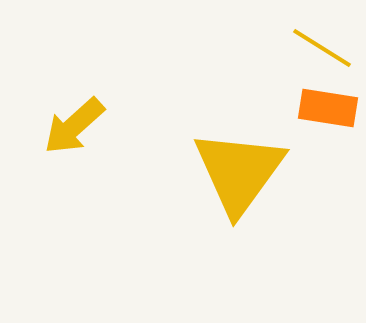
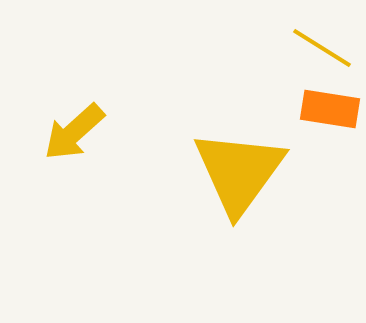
orange rectangle: moved 2 px right, 1 px down
yellow arrow: moved 6 px down
